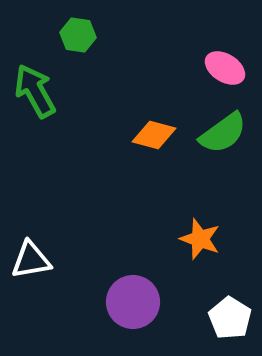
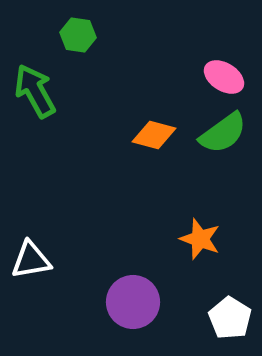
pink ellipse: moved 1 px left, 9 px down
